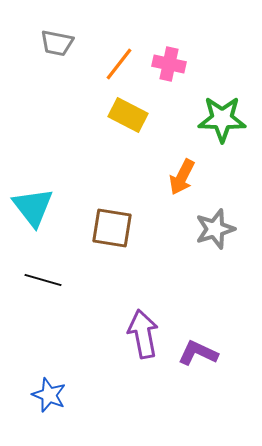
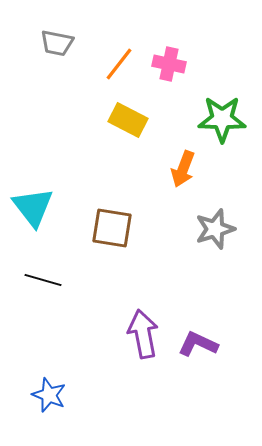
yellow rectangle: moved 5 px down
orange arrow: moved 1 px right, 8 px up; rotated 6 degrees counterclockwise
purple L-shape: moved 9 px up
